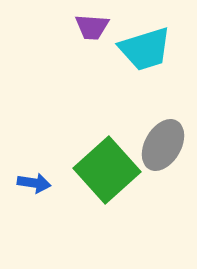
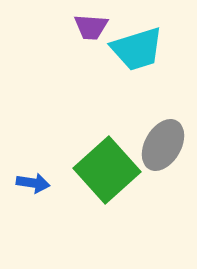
purple trapezoid: moved 1 px left
cyan trapezoid: moved 8 px left
blue arrow: moved 1 px left
